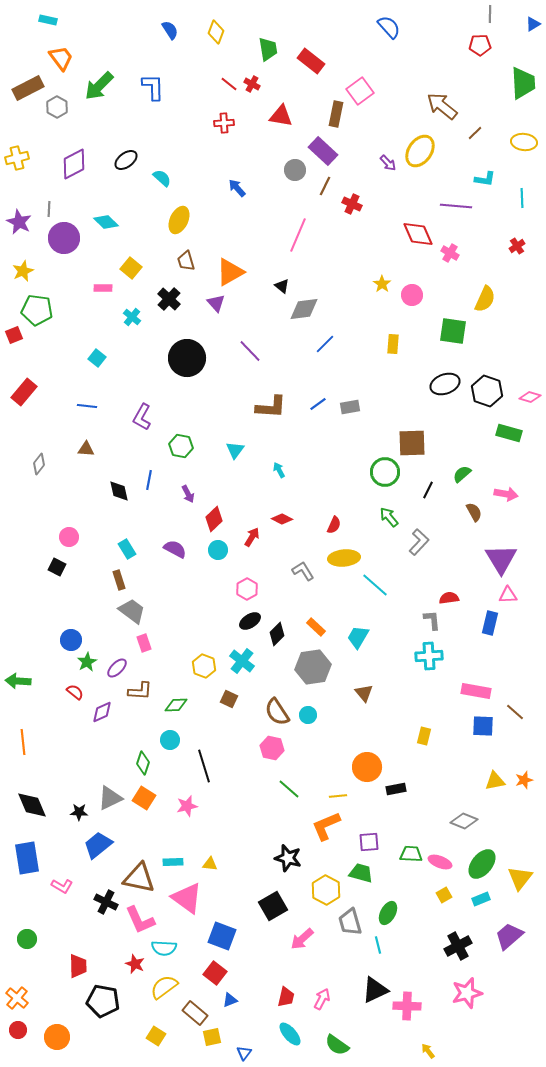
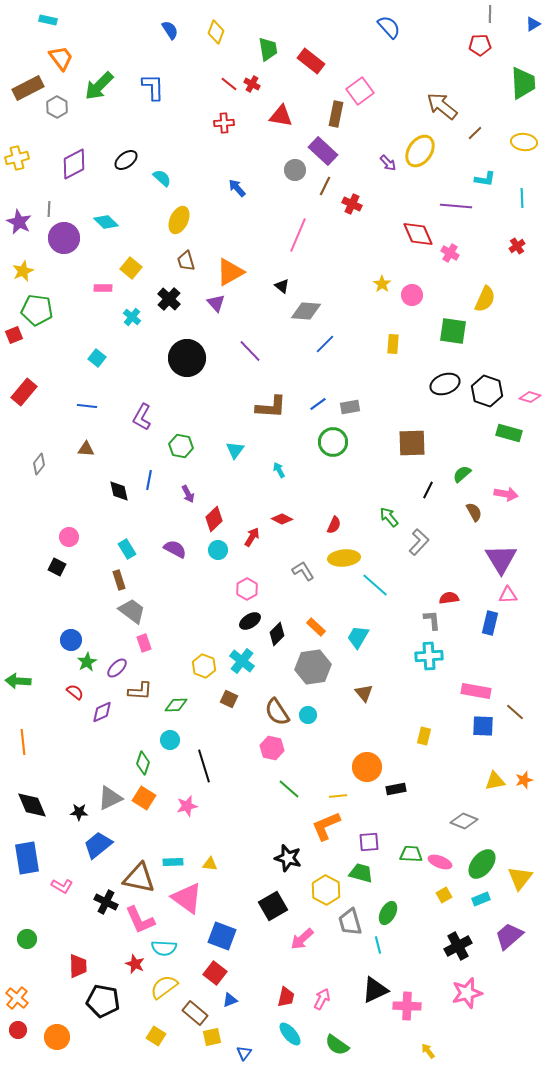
gray diamond at (304, 309): moved 2 px right, 2 px down; rotated 12 degrees clockwise
green circle at (385, 472): moved 52 px left, 30 px up
